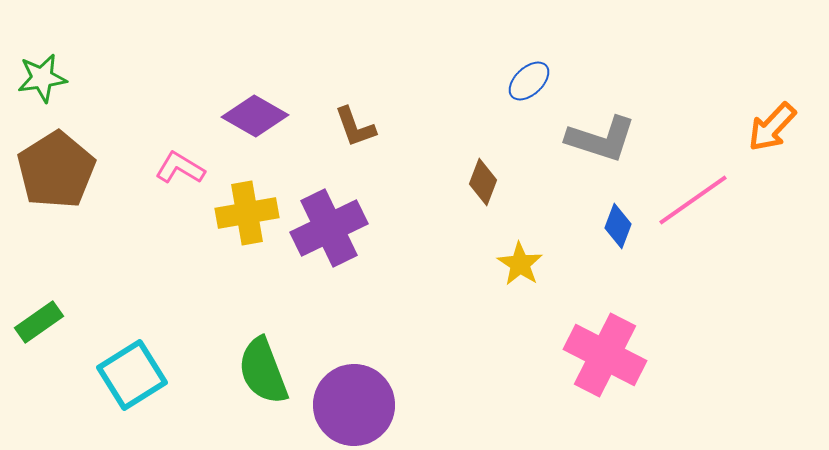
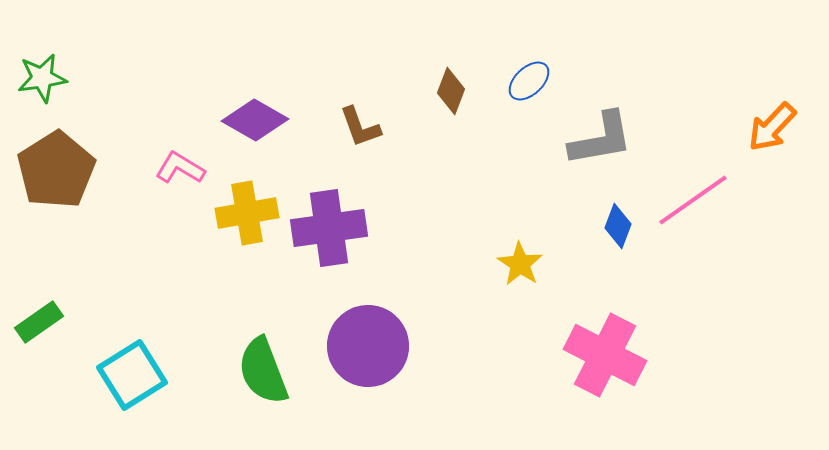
purple diamond: moved 4 px down
brown L-shape: moved 5 px right
gray L-shape: rotated 28 degrees counterclockwise
brown diamond: moved 32 px left, 91 px up
purple cross: rotated 18 degrees clockwise
purple circle: moved 14 px right, 59 px up
